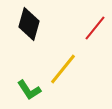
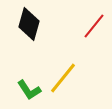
red line: moved 1 px left, 2 px up
yellow line: moved 9 px down
